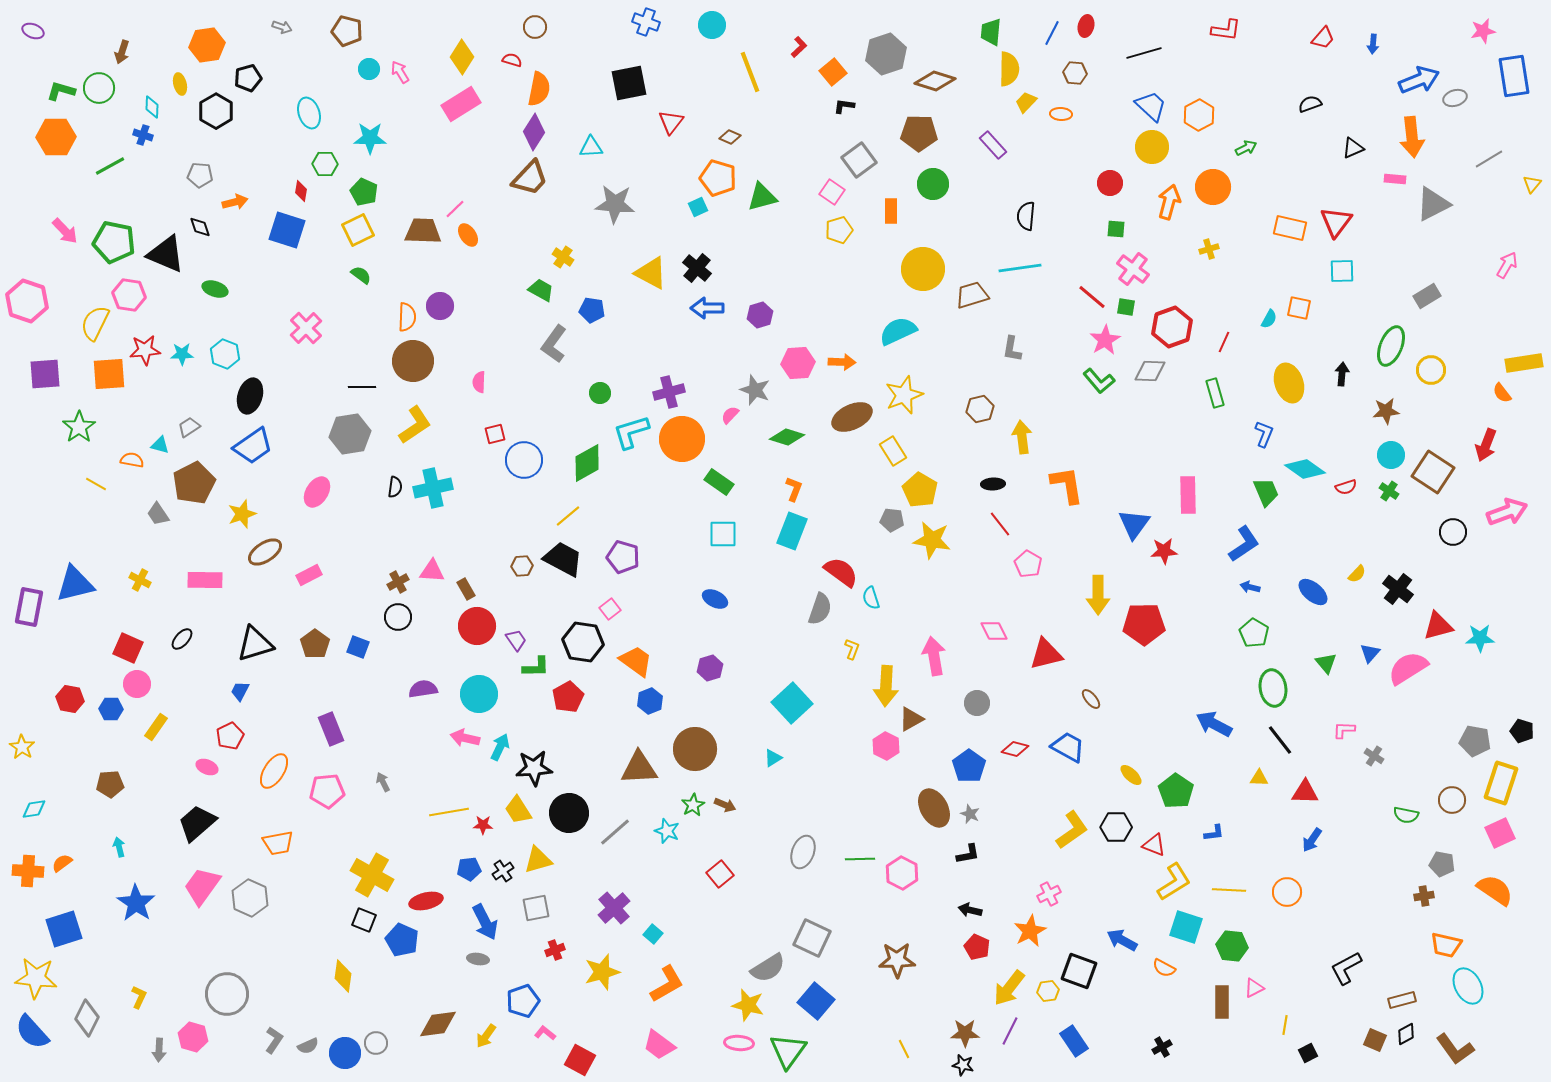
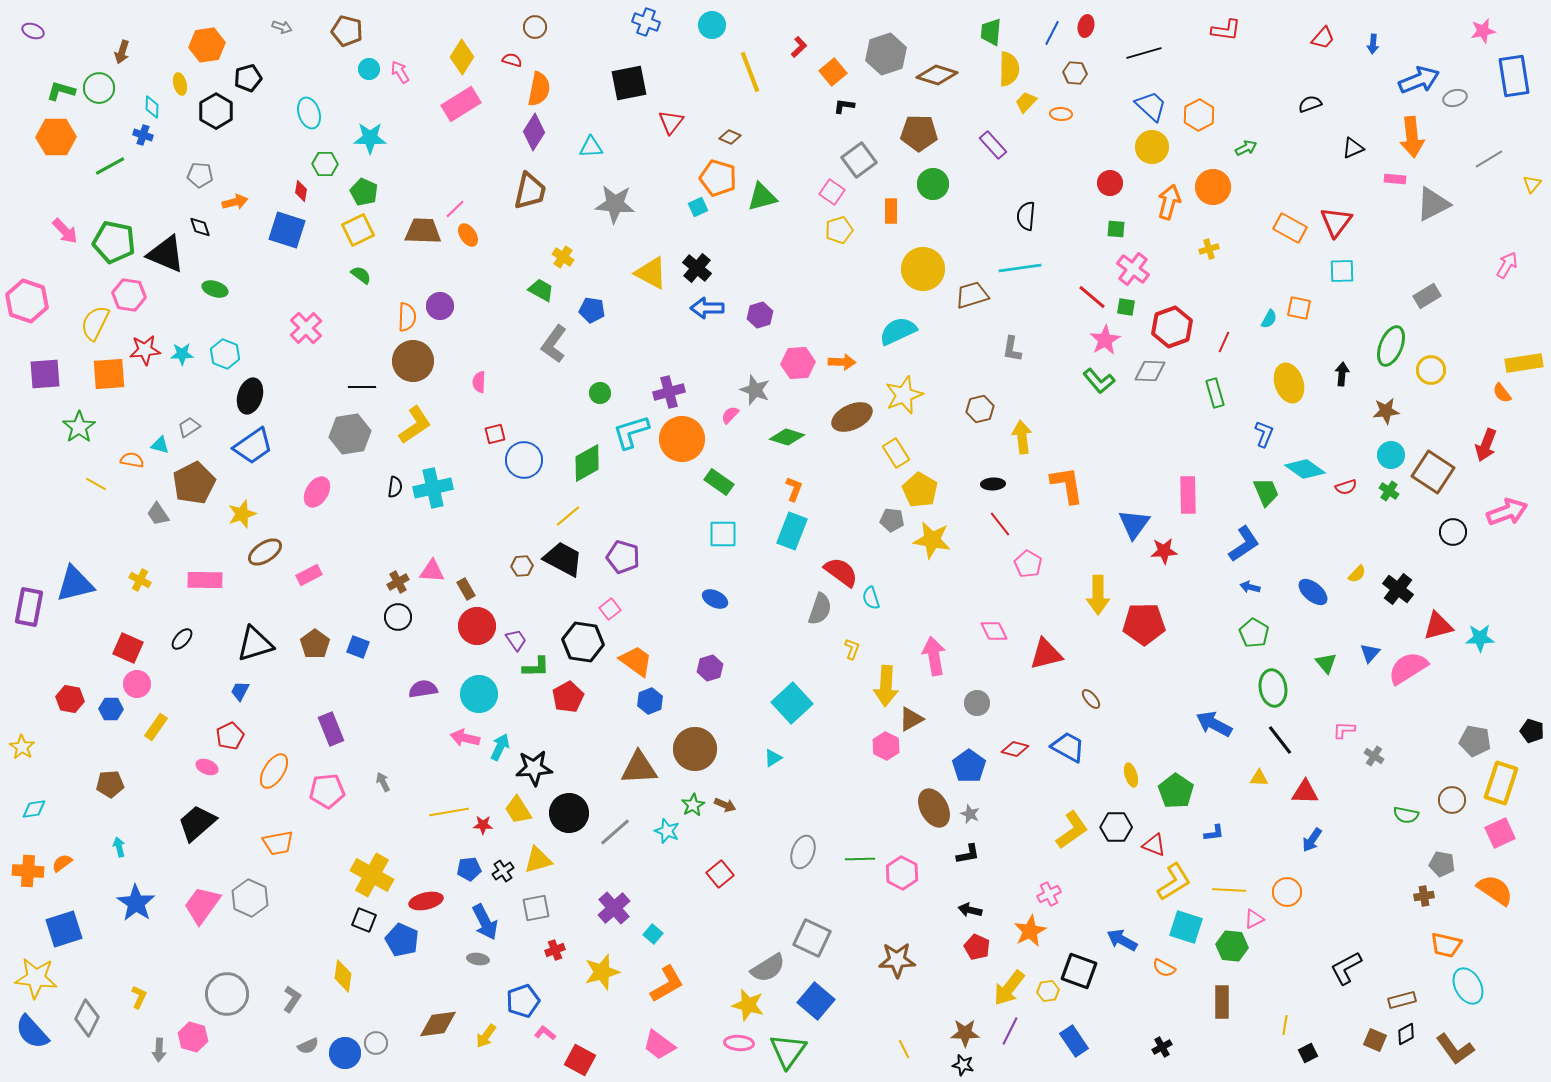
brown diamond at (935, 81): moved 2 px right, 6 px up
brown trapezoid at (530, 178): moved 13 px down; rotated 30 degrees counterclockwise
orange rectangle at (1290, 228): rotated 16 degrees clockwise
yellow rectangle at (893, 451): moved 3 px right, 2 px down
black pentagon at (1522, 731): moved 10 px right
yellow ellipse at (1131, 775): rotated 30 degrees clockwise
pink trapezoid at (202, 886): moved 19 px down
pink triangle at (1254, 988): moved 69 px up
gray L-shape at (274, 1040): moved 18 px right, 41 px up
